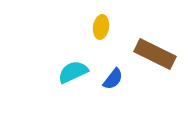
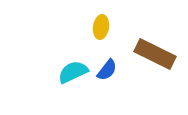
blue semicircle: moved 6 px left, 9 px up
